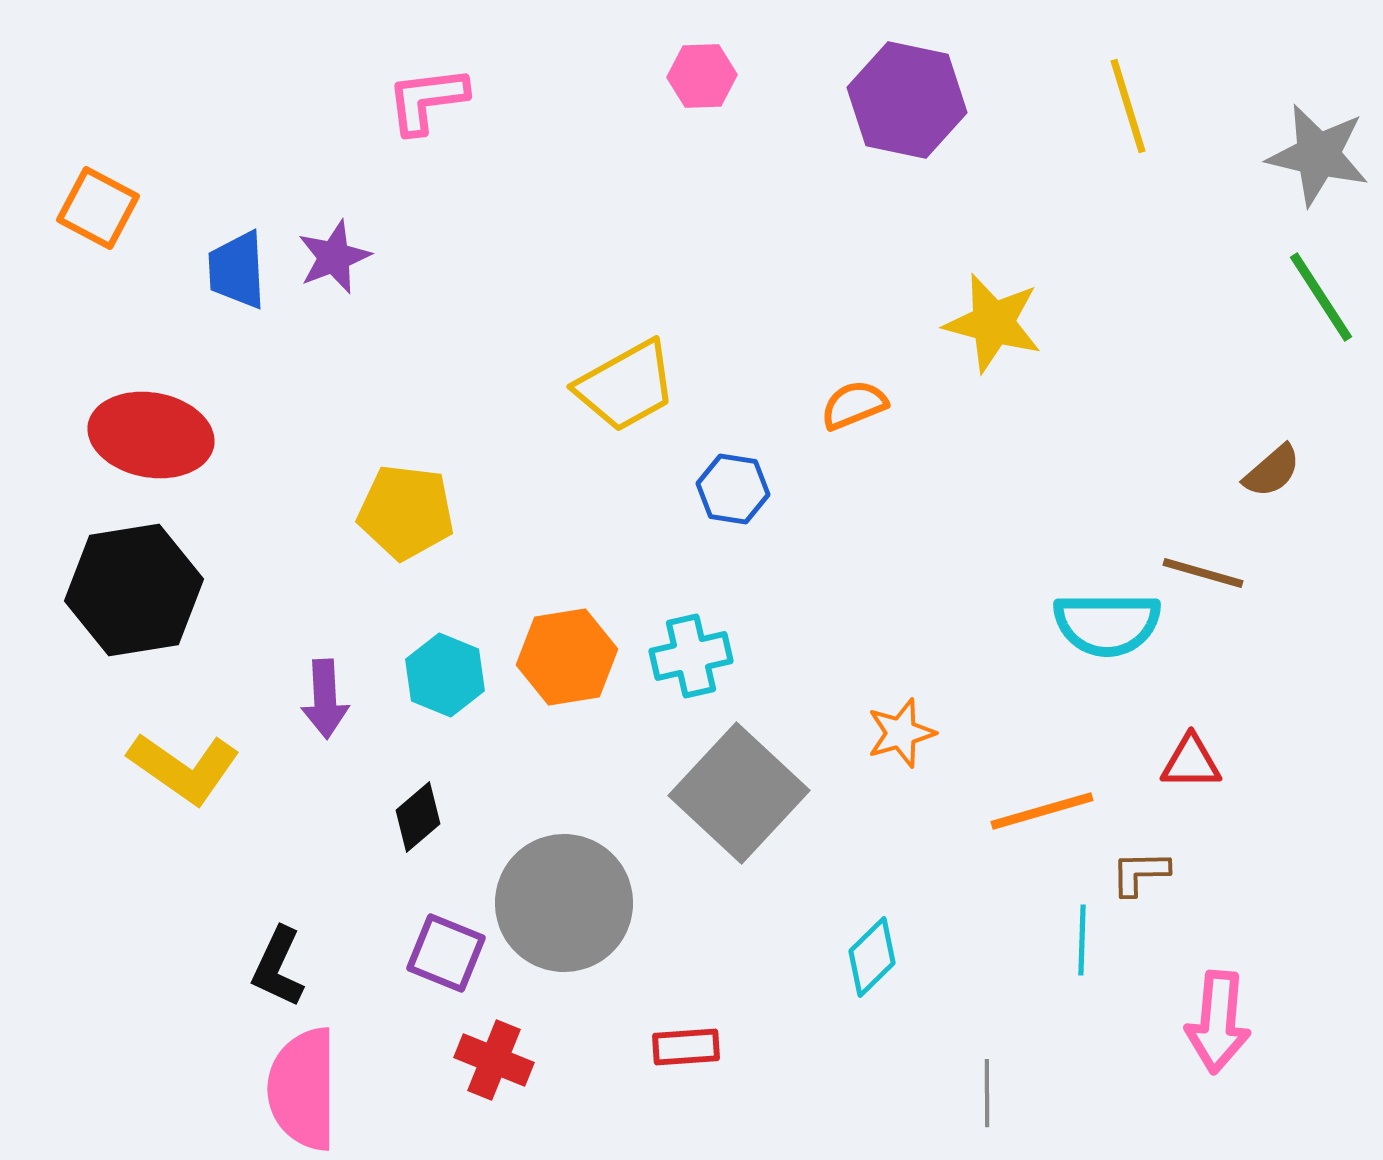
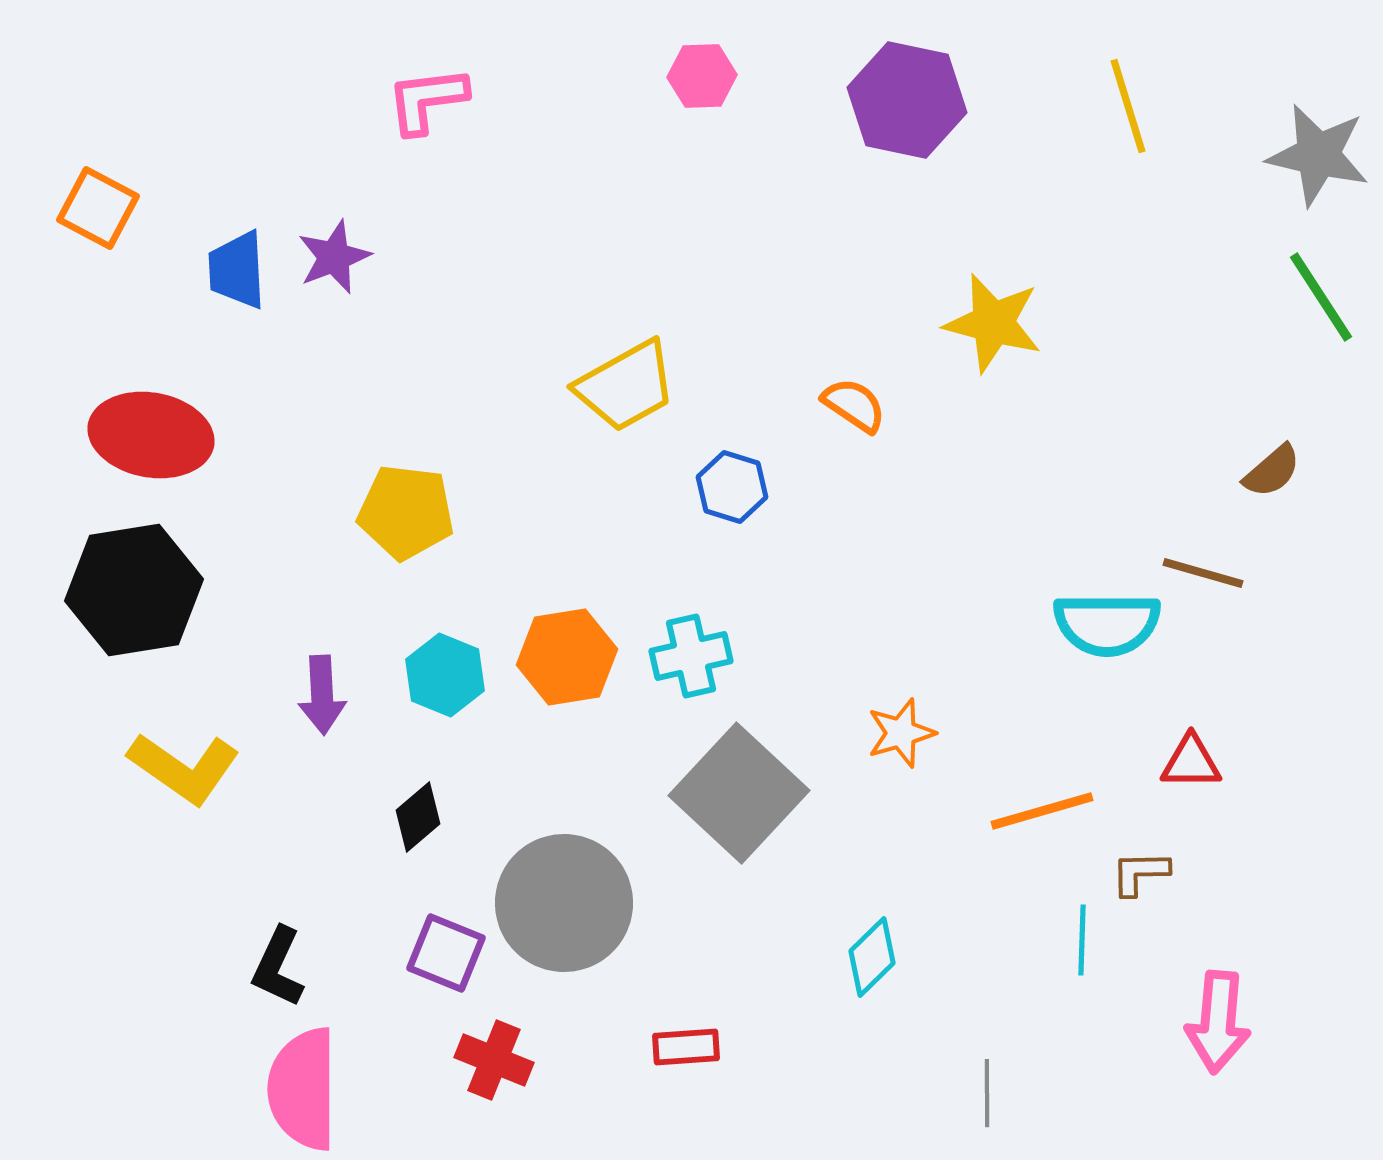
orange semicircle: rotated 56 degrees clockwise
blue hexagon: moved 1 px left, 2 px up; rotated 8 degrees clockwise
purple arrow: moved 3 px left, 4 px up
